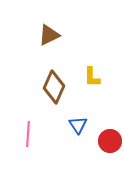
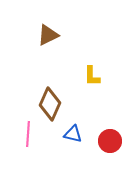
brown triangle: moved 1 px left
yellow L-shape: moved 1 px up
brown diamond: moved 4 px left, 17 px down
blue triangle: moved 5 px left, 9 px down; rotated 42 degrees counterclockwise
